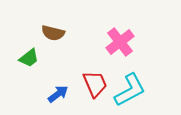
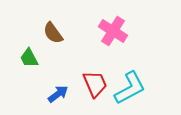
brown semicircle: rotated 40 degrees clockwise
pink cross: moved 7 px left, 11 px up; rotated 20 degrees counterclockwise
green trapezoid: rotated 100 degrees clockwise
cyan L-shape: moved 2 px up
